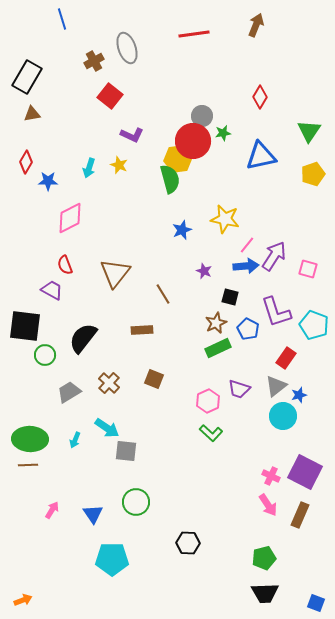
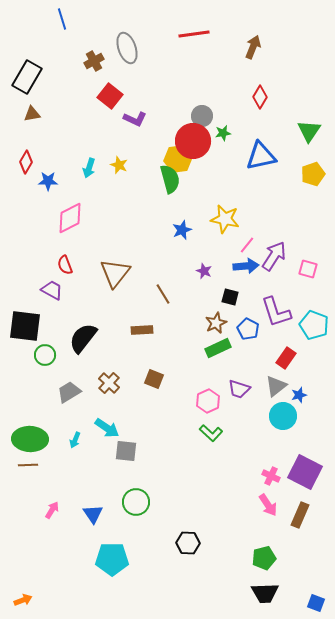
brown arrow at (256, 25): moved 3 px left, 22 px down
purple L-shape at (132, 135): moved 3 px right, 16 px up
